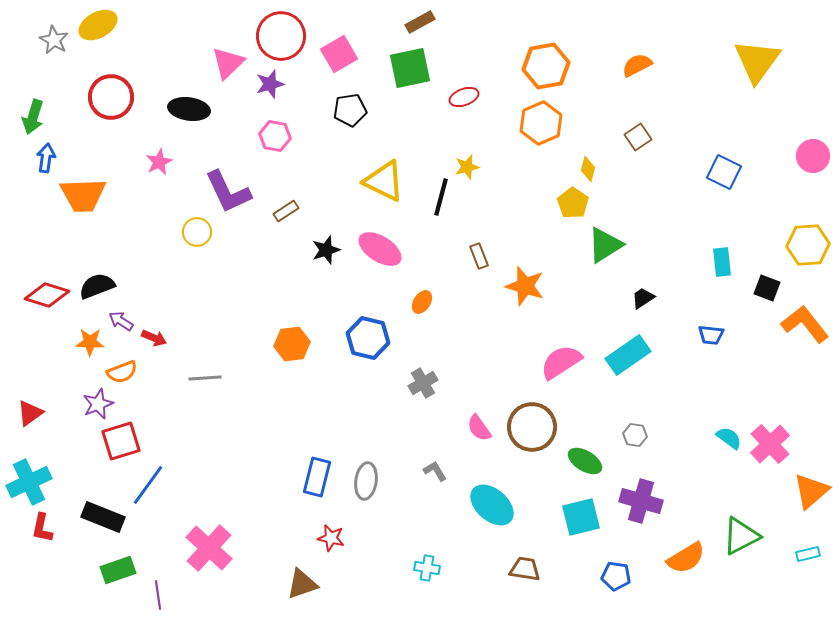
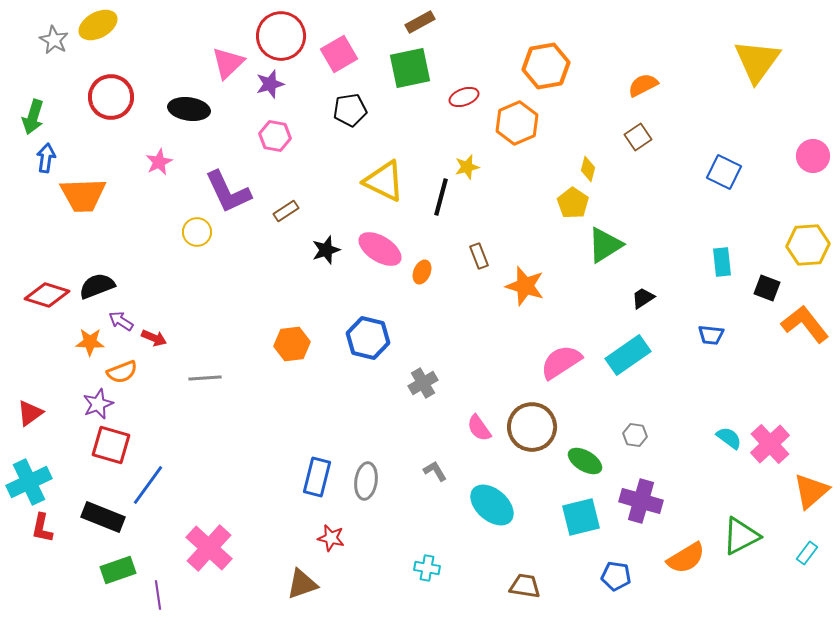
orange semicircle at (637, 65): moved 6 px right, 20 px down
orange hexagon at (541, 123): moved 24 px left
orange ellipse at (422, 302): moved 30 px up; rotated 10 degrees counterclockwise
red square at (121, 441): moved 10 px left, 4 px down; rotated 33 degrees clockwise
cyan rectangle at (808, 554): moved 1 px left, 1 px up; rotated 40 degrees counterclockwise
brown trapezoid at (525, 569): moved 17 px down
